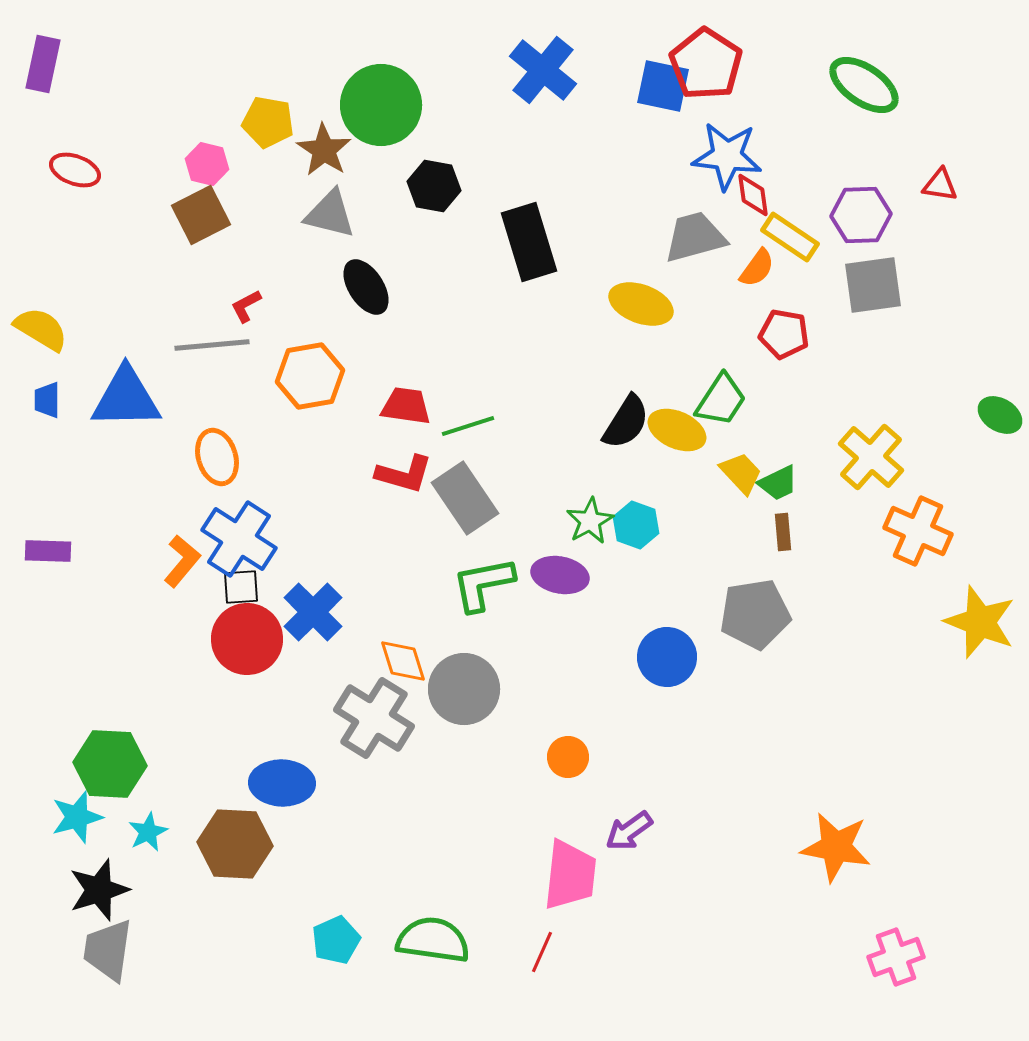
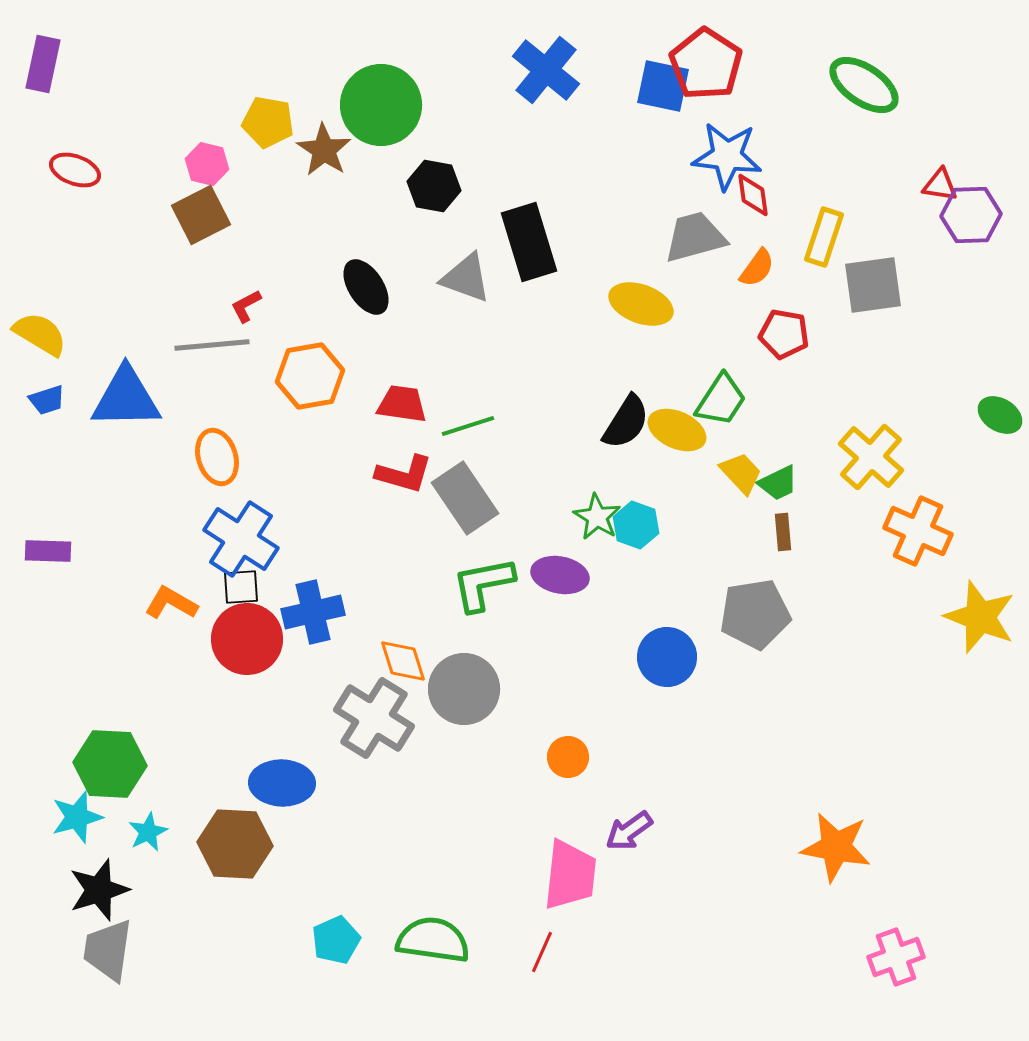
blue cross at (543, 70): moved 3 px right
gray triangle at (330, 214): moved 136 px right, 64 px down; rotated 6 degrees clockwise
purple hexagon at (861, 215): moved 110 px right
yellow rectangle at (790, 237): moved 34 px right; rotated 74 degrees clockwise
yellow semicircle at (41, 329): moved 1 px left, 5 px down
blue trapezoid at (47, 400): rotated 108 degrees counterclockwise
red trapezoid at (406, 406): moved 4 px left, 2 px up
green star at (590, 521): moved 7 px right, 4 px up; rotated 12 degrees counterclockwise
blue cross at (239, 539): moved 2 px right
orange L-shape at (182, 561): moved 11 px left, 42 px down; rotated 100 degrees counterclockwise
blue cross at (313, 612): rotated 32 degrees clockwise
yellow star at (980, 622): moved 5 px up
